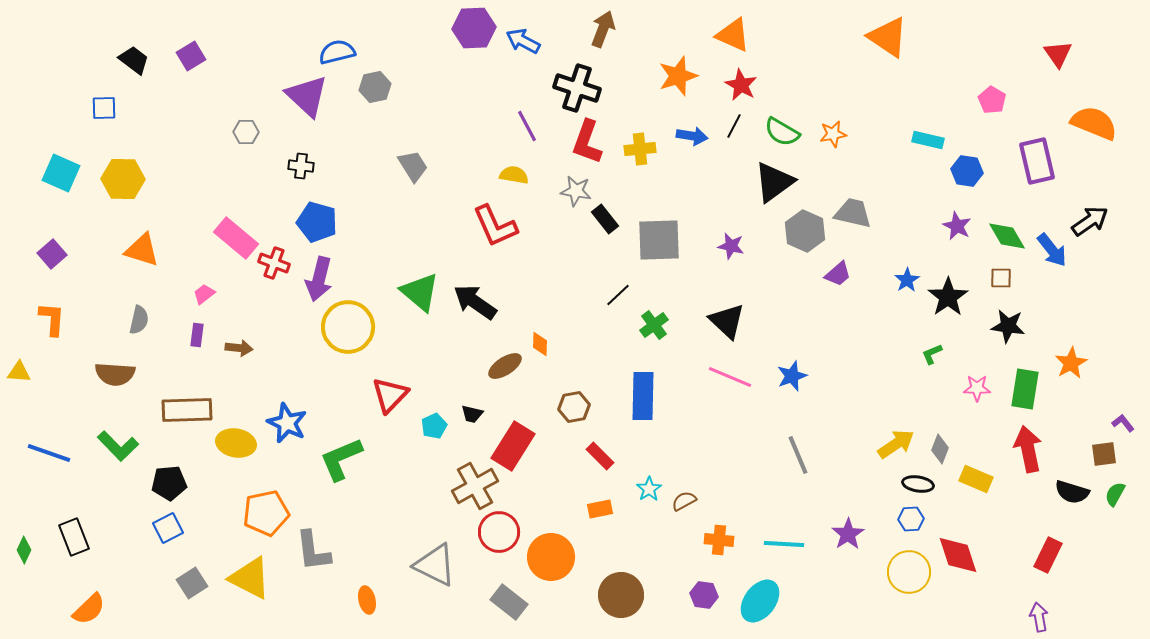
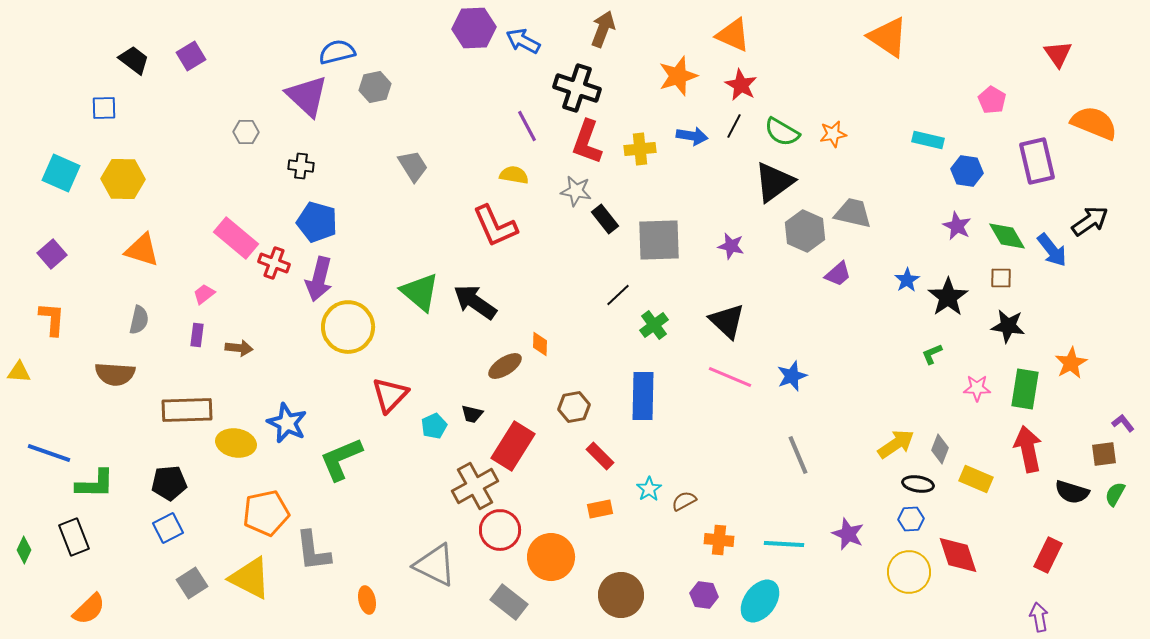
green L-shape at (118, 446): moved 23 px left, 38 px down; rotated 45 degrees counterclockwise
red circle at (499, 532): moved 1 px right, 2 px up
purple star at (848, 534): rotated 16 degrees counterclockwise
